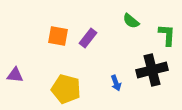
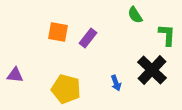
green semicircle: moved 4 px right, 6 px up; rotated 18 degrees clockwise
orange square: moved 4 px up
black cross: rotated 32 degrees counterclockwise
